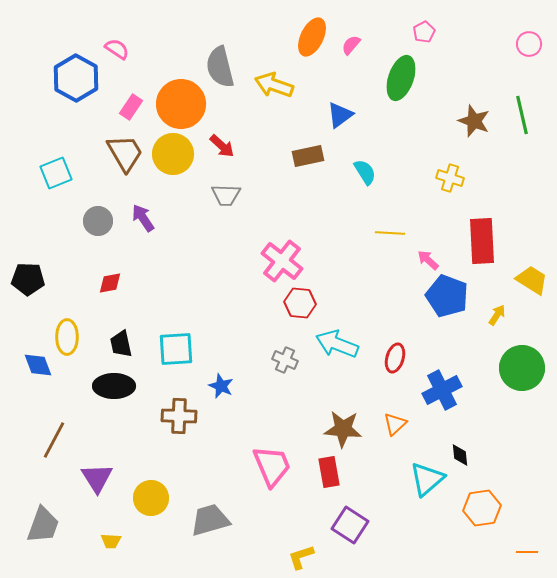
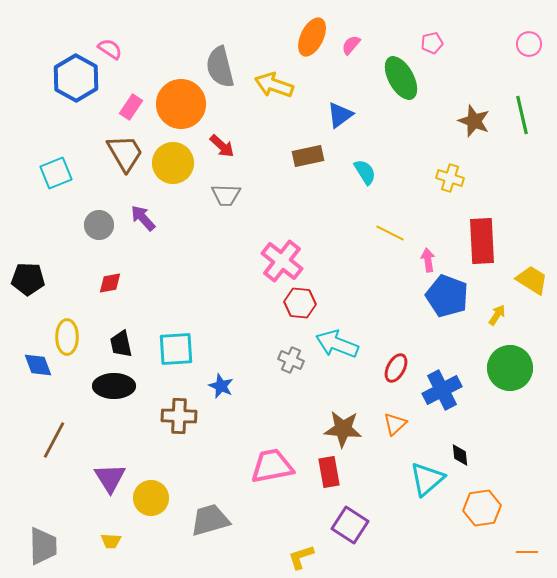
pink pentagon at (424, 32): moved 8 px right, 11 px down; rotated 15 degrees clockwise
pink semicircle at (117, 49): moved 7 px left
green ellipse at (401, 78): rotated 48 degrees counterclockwise
yellow circle at (173, 154): moved 9 px down
purple arrow at (143, 218): rotated 8 degrees counterclockwise
gray circle at (98, 221): moved 1 px right, 4 px down
yellow line at (390, 233): rotated 24 degrees clockwise
pink arrow at (428, 260): rotated 40 degrees clockwise
red ellipse at (395, 358): moved 1 px right, 10 px down; rotated 12 degrees clockwise
gray cross at (285, 360): moved 6 px right
green circle at (522, 368): moved 12 px left
pink trapezoid at (272, 466): rotated 78 degrees counterclockwise
purple triangle at (97, 478): moved 13 px right
gray trapezoid at (43, 525): moved 21 px down; rotated 21 degrees counterclockwise
